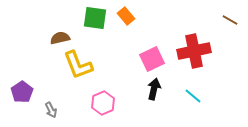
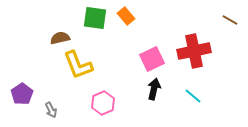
purple pentagon: moved 2 px down
